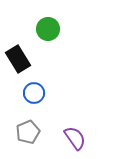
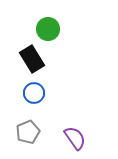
black rectangle: moved 14 px right
